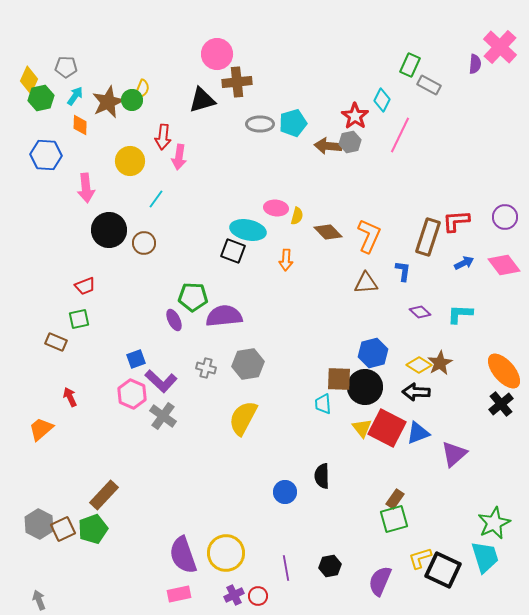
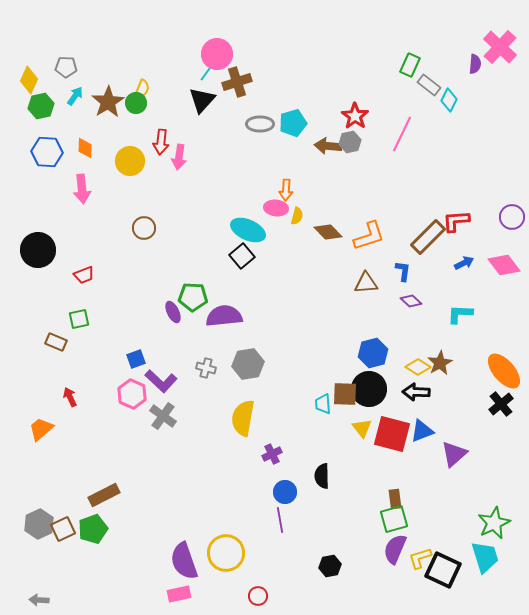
brown cross at (237, 82): rotated 12 degrees counterclockwise
gray rectangle at (429, 85): rotated 10 degrees clockwise
green hexagon at (41, 98): moved 8 px down
green circle at (132, 100): moved 4 px right, 3 px down
black triangle at (202, 100): rotated 32 degrees counterclockwise
cyan diamond at (382, 100): moved 67 px right
brown star at (108, 102): rotated 8 degrees counterclockwise
orange diamond at (80, 125): moved 5 px right, 23 px down
pink line at (400, 135): moved 2 px right, 1 px up
red arrow at (163, 137): moved 2 px left, 5 px down
blue hexagon at (46, 155): moved 1 px right, 3 px up
pink arrow at (86, 188): moved 4 px left, 1 px down
cyan line at (156, 199): moved 51 px right, 127 px up
purple circle at (505, 217): moved 7 px right
black circle at (109, 230): moved 71 px left, 20 px down
cyan ellipse at (248, 230): rotated 12 degrees clockwise
orange L-shape at (369, 236): rotated 48 degrees clockwise
brown rectangle at (428, 237): rotated 27 degrees clockwise
brown circle at (144, 243): moved 15 px up
black square at (233, 251): moved 9 px right, 5 px down; rotated 30 degrees clockwise
orange arrow at (286, 260): moved 70 px up
red trapezoid at (85, 286): moved 1 px left, 11 px up
purple diamond at (420, 312): moved 9 px left, 11 px up
purple ellipse at (174, 320): moved 1 px left, 8 px up
yellow diamond at (419, 365): moved 1 px left, 2 px down
brown square at (339, 379): moved 6 px right, 15 px down
black circle at (365, 387): moved 4 px right, 2 px down
yellow semicircle at (243, 418): rotated 18 degrees counterclockwise
red square at (387, 428): moved 5 px right, 6 px down; rotated 12 degrees counterclockwise
blue triangle at (418, 433): moved 4 px right, 2 px up
brown rectangle at (104, 495): rotated 20 degrees clockwise
brown rectangle at (395, 499): rotated 42 degrees counterclockwise
gray hexagon at (39, 524): rotated 8 degrees clockwise
purple semicircle at (183, 555): moved 1 px right, 6 px down
purple line at (286, 568): moved 6 px left, 48 px up
purple semicircle at (380, 581): moved 15 px right, 32 px up
purple cross at (234, 595): moved 38 px right, 141 px up
gray arrow at (39, 600): rotated 66 degrees counterclockwise
